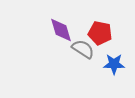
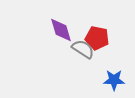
red pentagon: moved 3 px left, 5 px down
blue star: moved 16 px down
